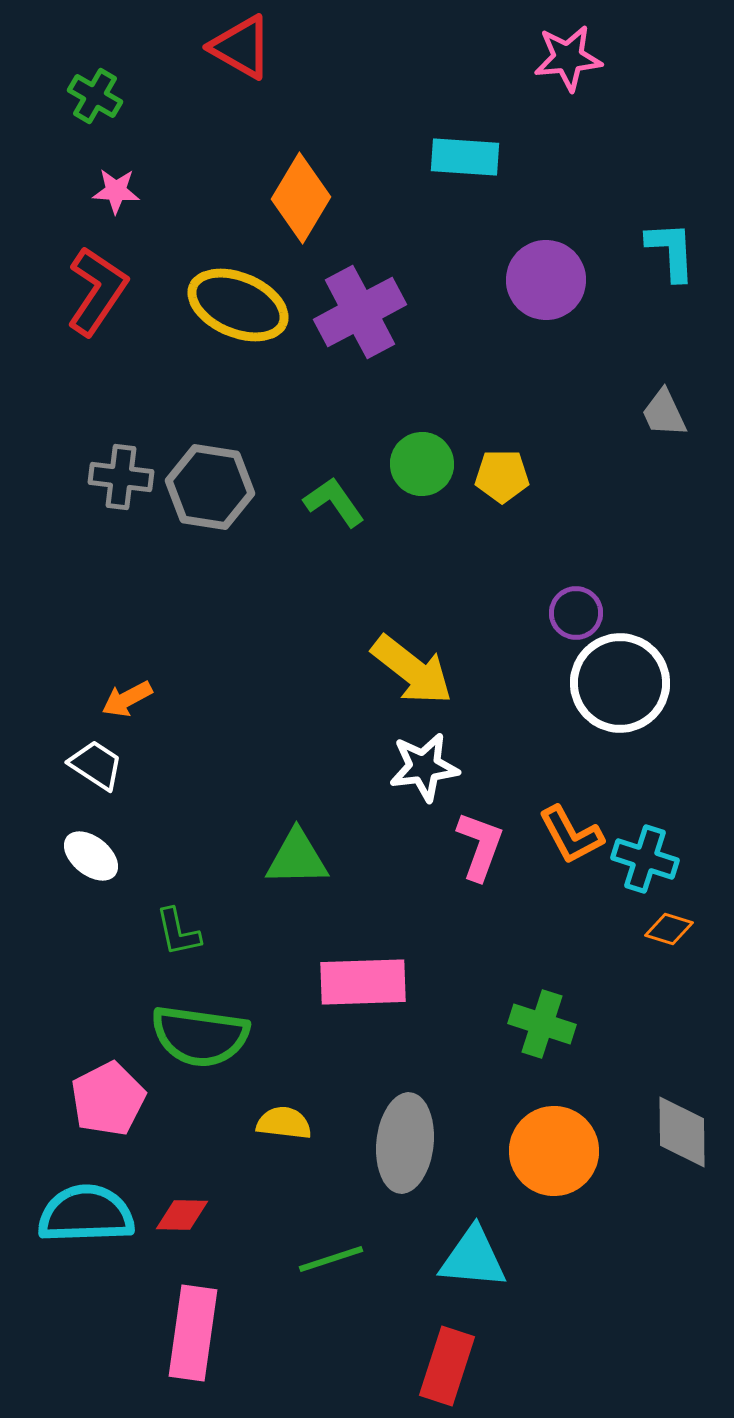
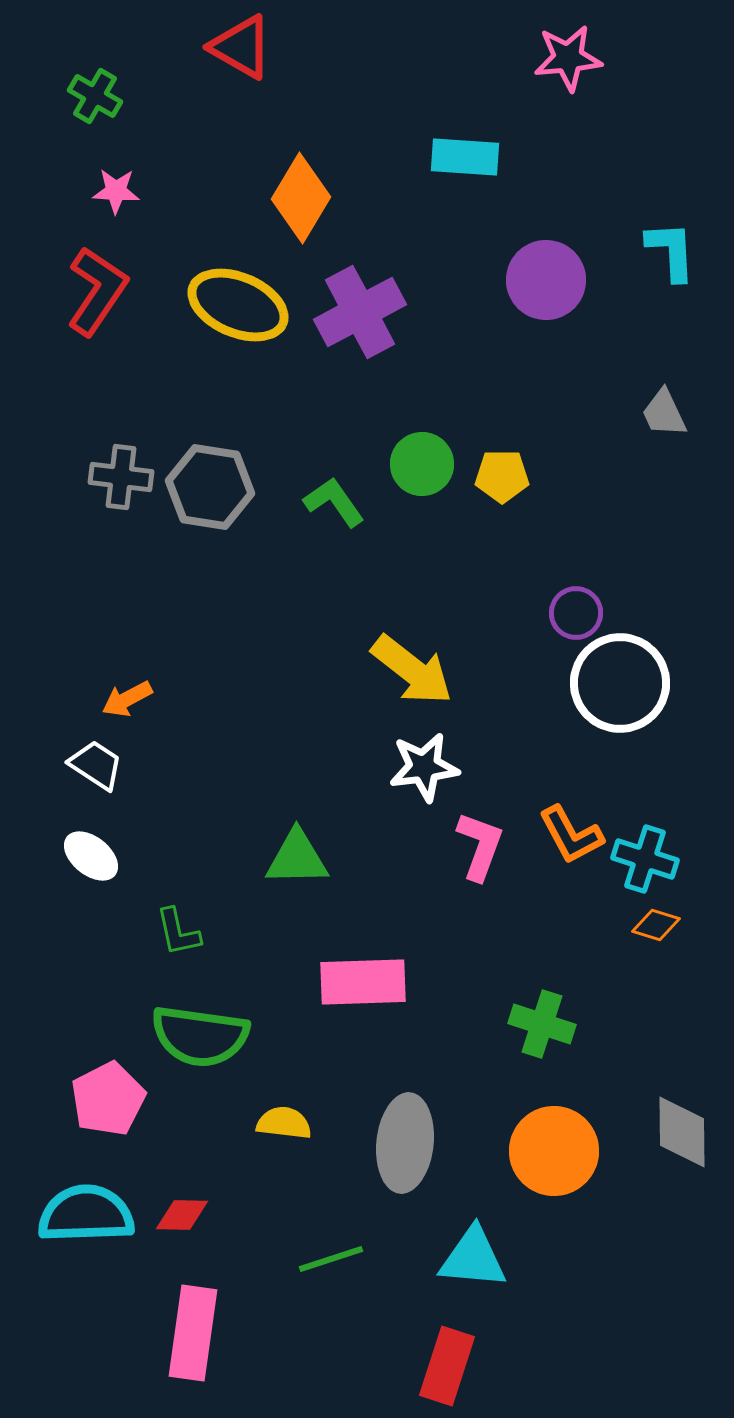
orange diamond at (669, 929): moved 13 px left, 4 px up
